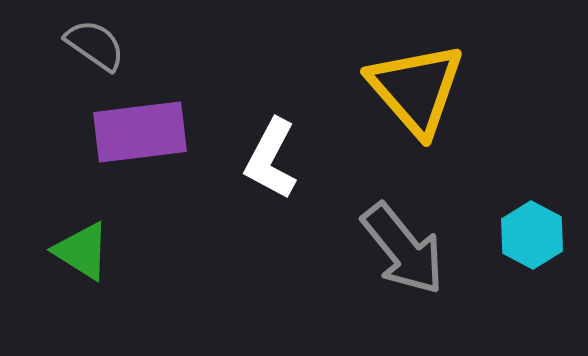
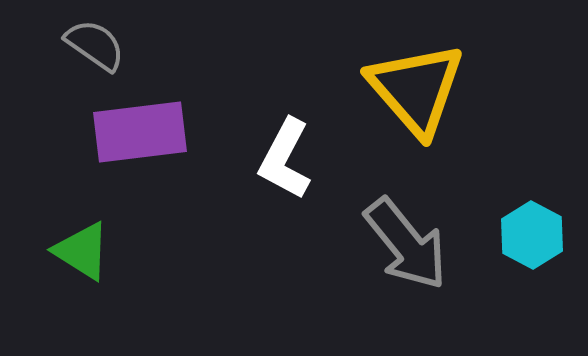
white L-shape: moved 14 px right
gray arrow: moved 3 px right, 5 px up
